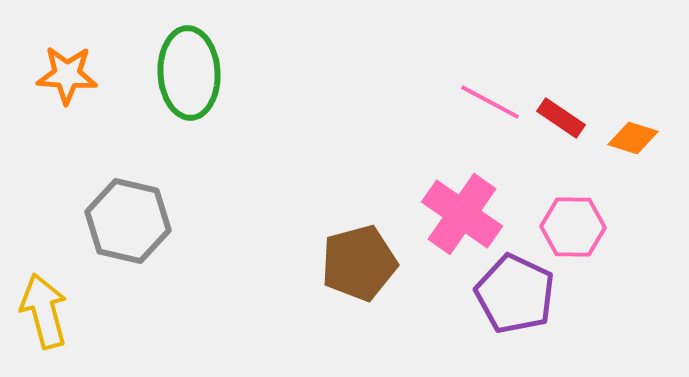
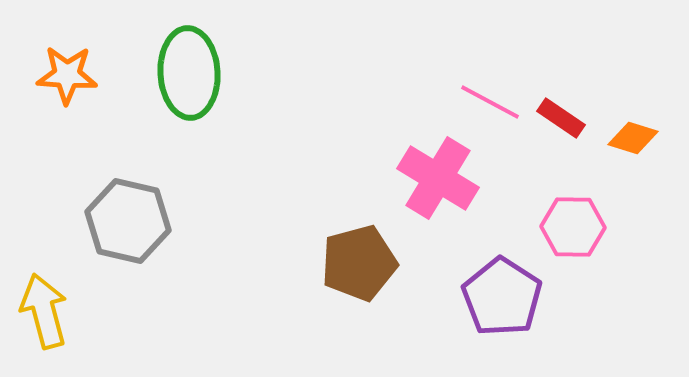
pink cross: moved 24 px left, 36 px up; rotated 4 degrees counterclockwise
purple pentagon: moved 13 px left, 3 px down; rotated 8 degrees clockwise
